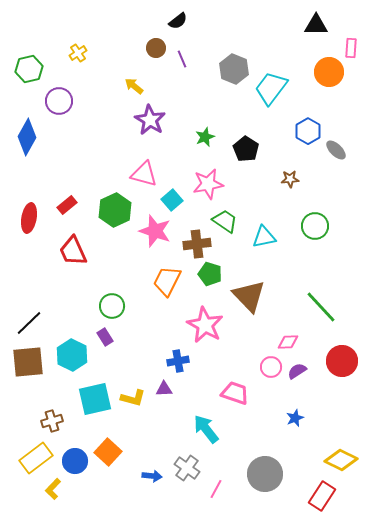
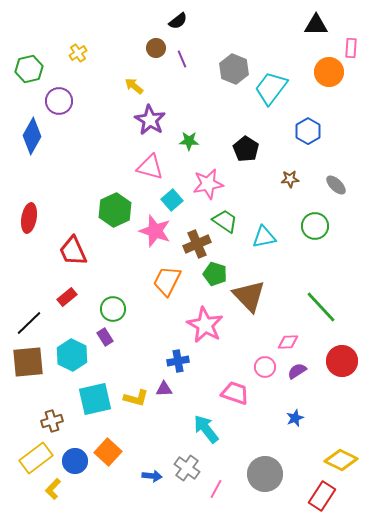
blue diamond at (27, 137): moved 5 px right, 1 px up
green star at (205, 137): moved 16 px left, 4 px down; rotated 24 degrees clockwise
gray ellipse at (336, 150): moved 35 px down
pink triangle at (144, 174): moved 6 px right, 7 px up
red rectangle at (67, 205): moved 92 px down
brown cross at (197, 244): rotated 16 degrees counterclockwise
green pentagon at (210, 274): moved 5 px right
green circle at (112, 306): moved 1 px right, 3 px down
pink circle at (271, 367): moved 6 px left
yellow L-shape at (133, 398): moved 3 px right
